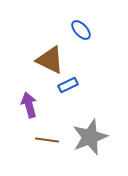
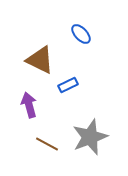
blue ellipse: moved 4 px down
brown triangle: moved 10 px left
brown line: moved 4 px down; rotated 20 degrees clockwise
